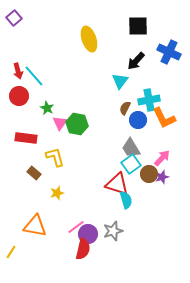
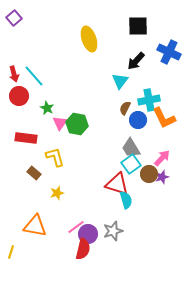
red arrow: moved 4 px left, 3 px down
yellow line: rotated 16 degrees counterclockwise
